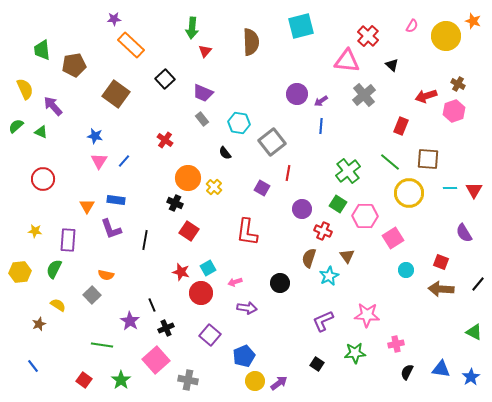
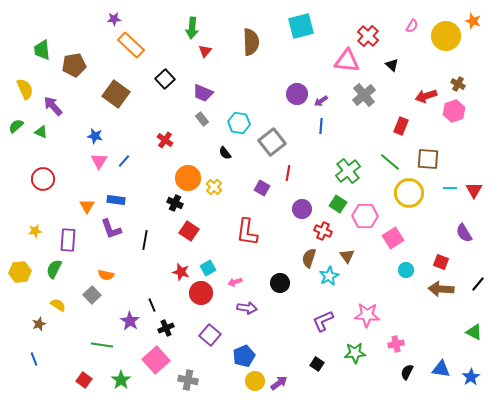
yellow star at (35, 231): rotated 16 degrees counterclockwise
blue line at (33, 366): moved 1 px right, 7 px up; rotated 16 degrees clockwise
